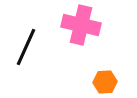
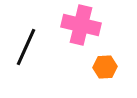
orange hexagon: moved 15 px up
